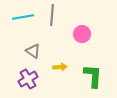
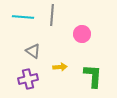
cyan line: rotated 15 degrees clockwise
purple cross: rotated 18 degrees clockwise
